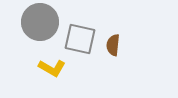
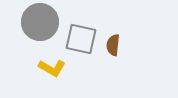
gray square: moved 1 px right
